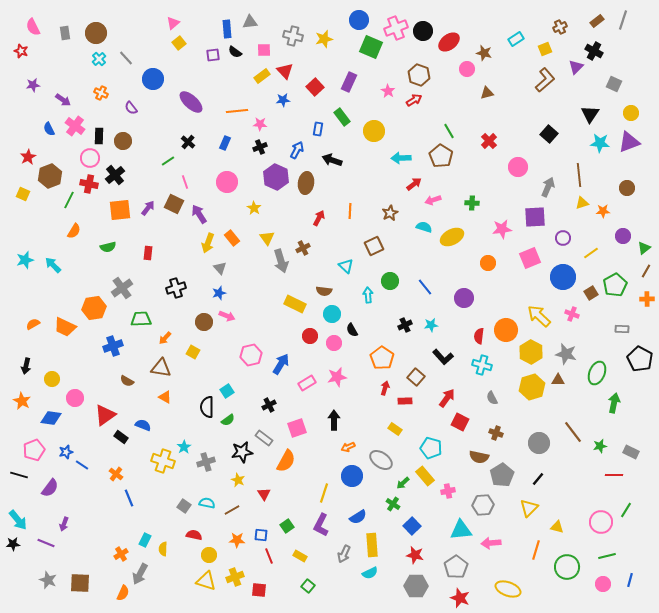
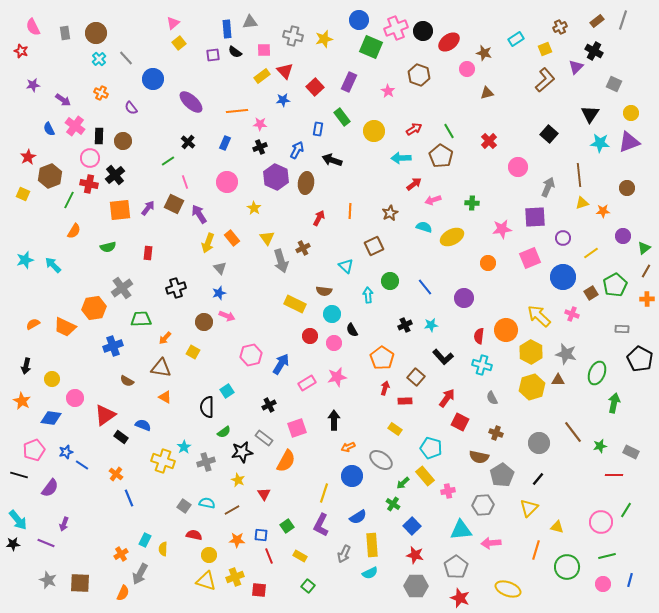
red arrow at (414, 100): moved 29 px down
green semicircle at (228, 420): moved 4 px left, 12 px down
